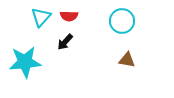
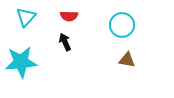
cyan triangle: moved 15 px left
cyan circle: moved 4 px down
black arrow: rotated 114 degrees clockwise
cyan star: moved 4 px left
